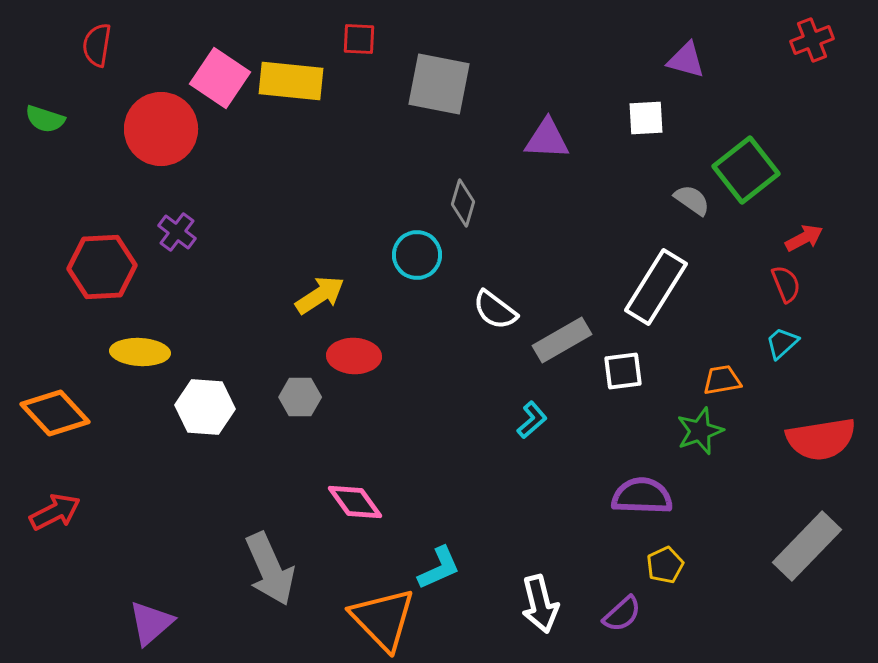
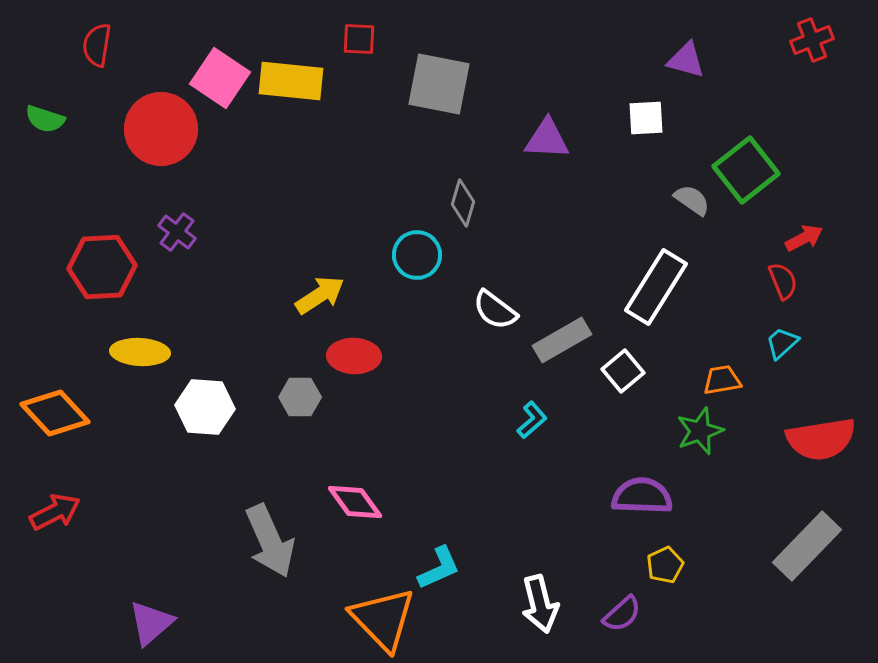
red semicircle at (786, 284): moved 3 px left, 3 px up
white square at (623, 371): rotated 33 degrees counterclockwise
gray arrow at (270, 569): moved 28 px up
